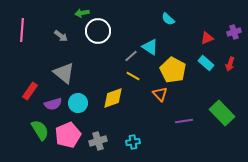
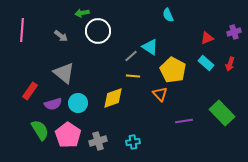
cyan semicircle: moved 4 px up; rotated 24 degrees clockwise
yellow line: rotated 24 degrees counterclockwise
pink pentagon: rotated 15 degrees counterclockwise
